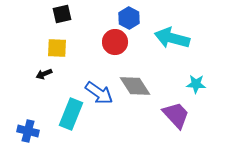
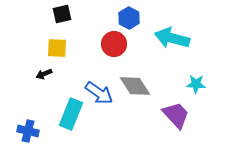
red circle: moved 1 px left, 2 px down
